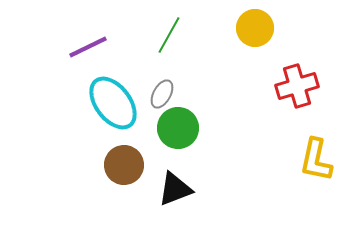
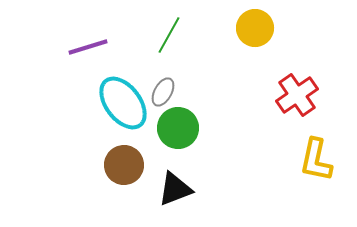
purple line: rotated 9 degrees clockwise
red cross: moved 9 px down; rotated 18 degrees counterclockwise
gray ellipse: moved 1 px right, 2 px up
cyan ellipse: moved 10 px right
